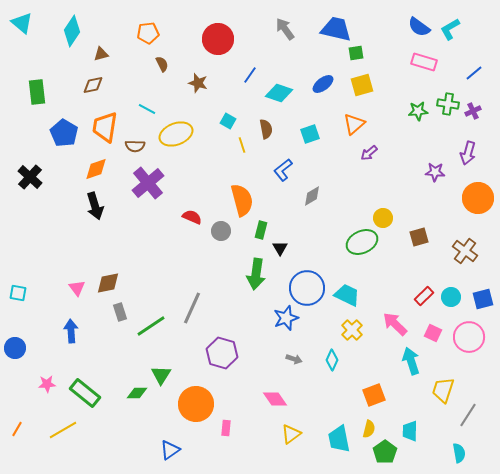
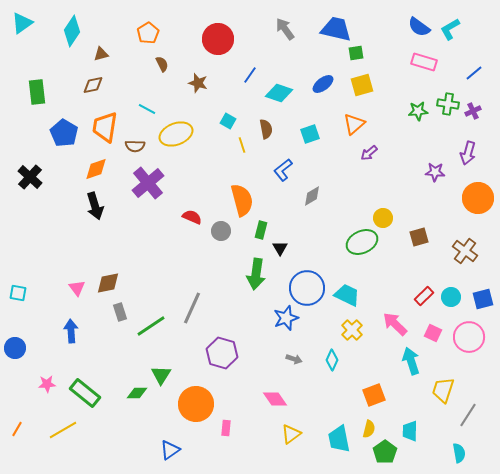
cyan triangle at (22, 23): rotated 45 degrees clockwise
orange pentagon at (148, 33): rotated 25 degrees counterclockwise
